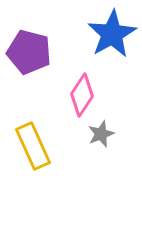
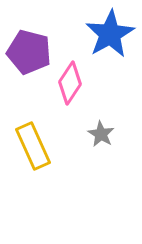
blue star: moved 2 px left
pink diamond: moved 12 px left, 12 px up
gray star: rotated 20 degrees counterclockwise
